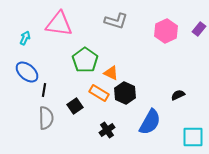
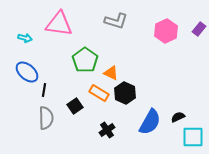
cyan arrow: rotated 80 degrees clockwise
black semicircle: moved 22 px down
